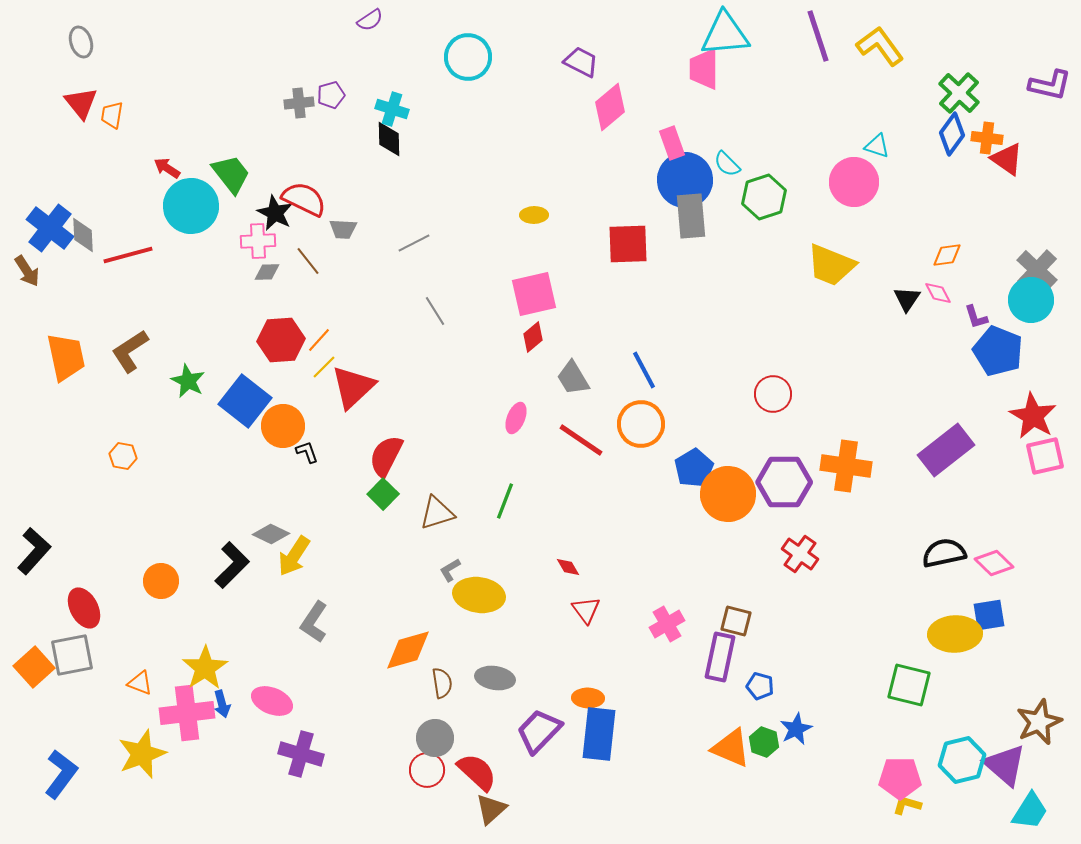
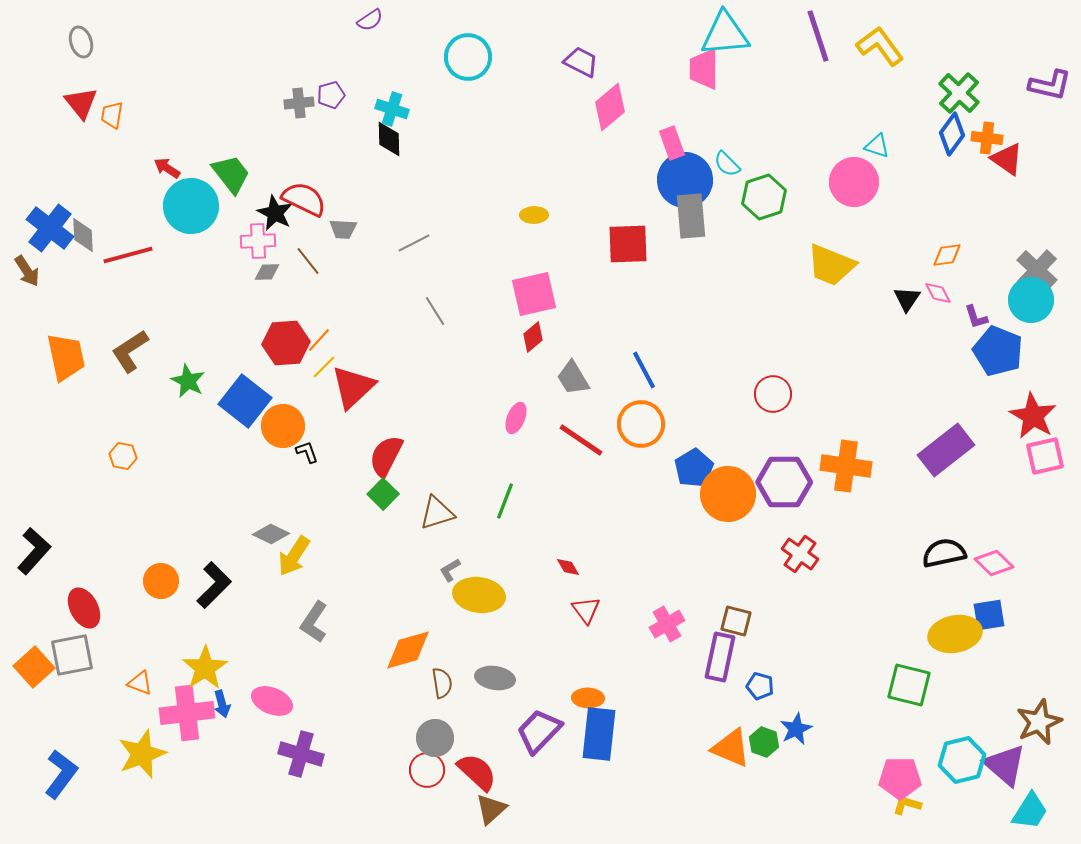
red hexagon at (281, 340): moved 5 px right, 3 px down
black L-shape at (232, 565): moved 18 px left, 20 px down
yellow ellipse at (955, 634): rotated 9 degrees counterclockwise
